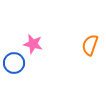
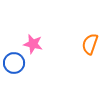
orange semicircle: moved 1 px up
